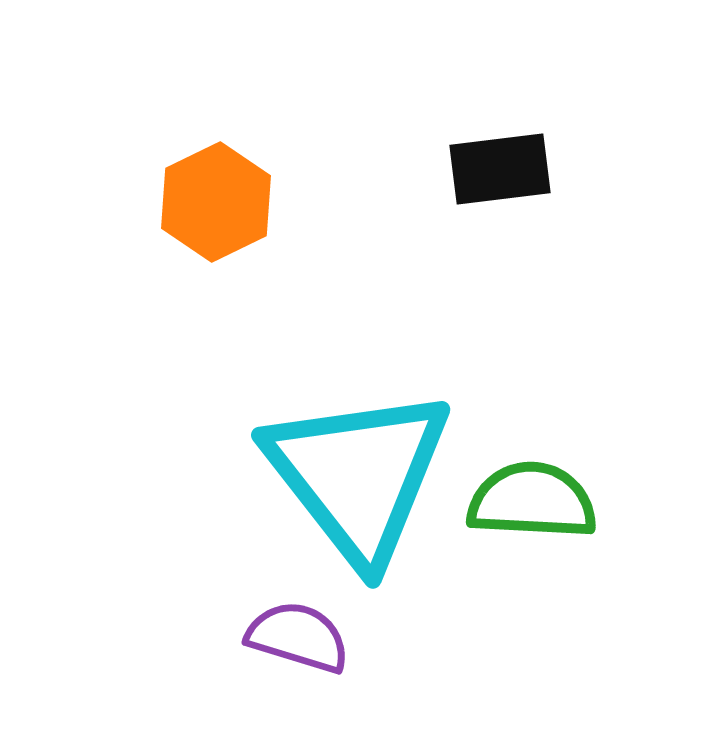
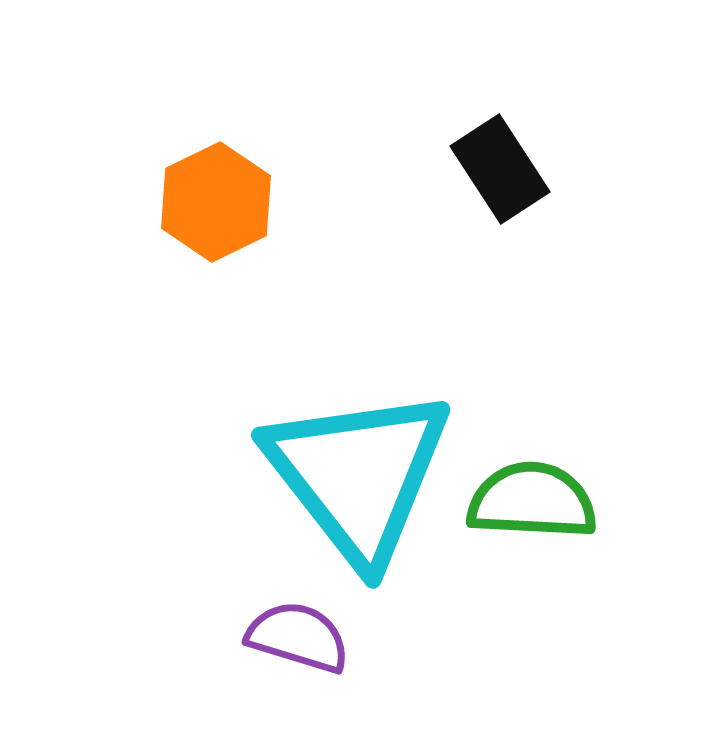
black rectangle: rotated 64 degrees clockwise
